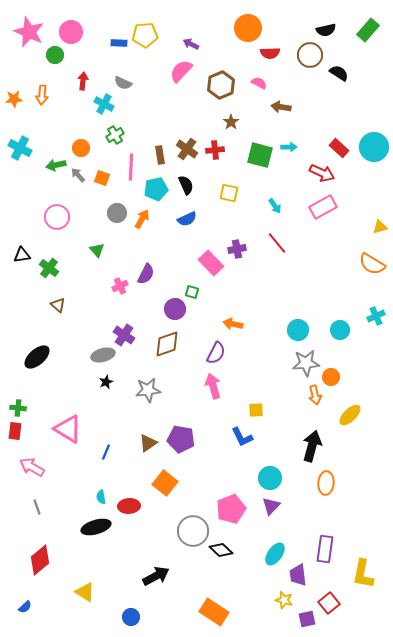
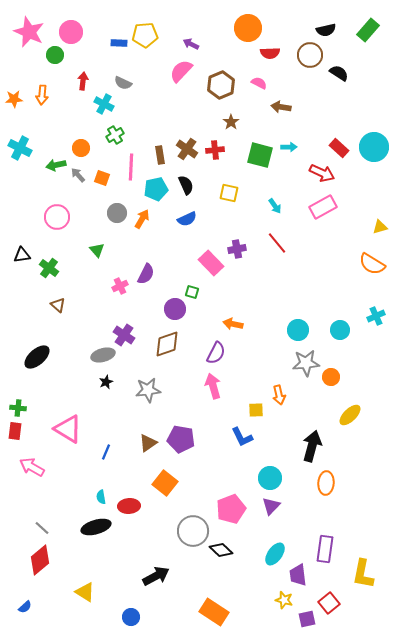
orange arrow at (315, 395): moved 36 px left
gray line at (37, 507): moved 5 px right, 21 px down; rotated 28 degrees counterclockwise
